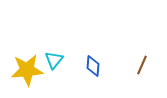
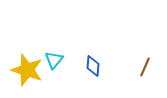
brown line: moved 3 px right, 2 px down
yellow star: rotated 24 degrees clockwise
